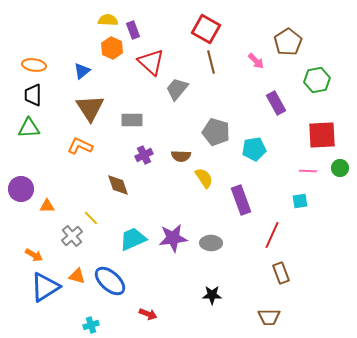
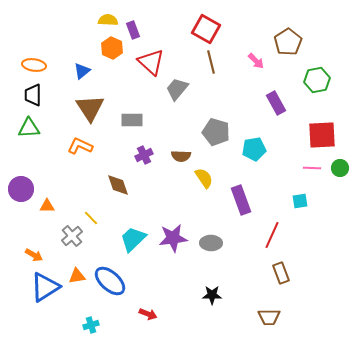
pink line at (308, 171): moved 4 px right, 3 px up
cyan trapezoid at (133, 239): rotated 20 degrees counterclockwise
orange triangle at (77, 276): rotated 24 degrees counterclockwise
